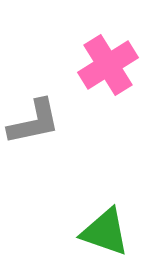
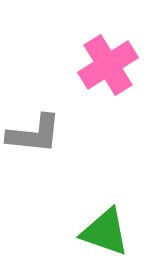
gray L-shape: moved 12 px down; rotated 18 degrees clockwise
